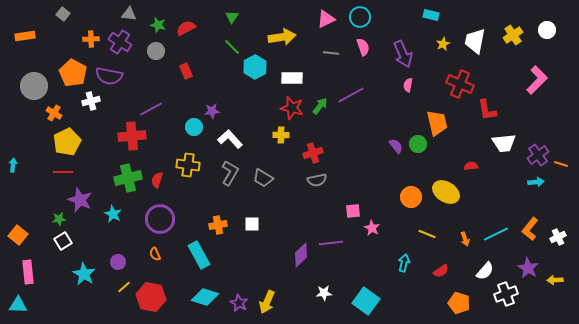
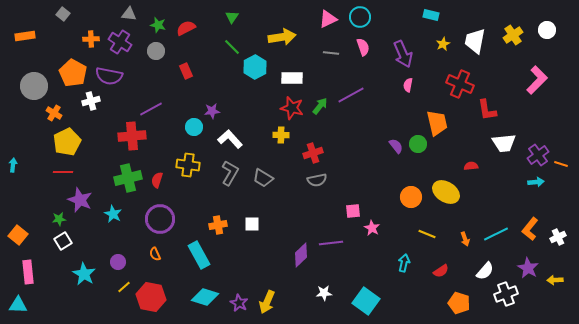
pink triangle at (326, 19): moved 2 px right
